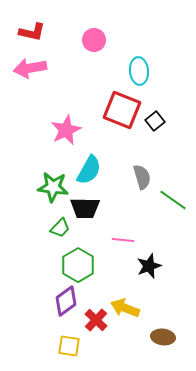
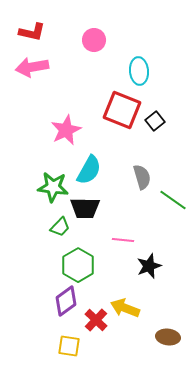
pink arrow: moved 2 px right, 1 px up
green trapezoid: moved 1 px up
brown ellipse: moved 5 px right
